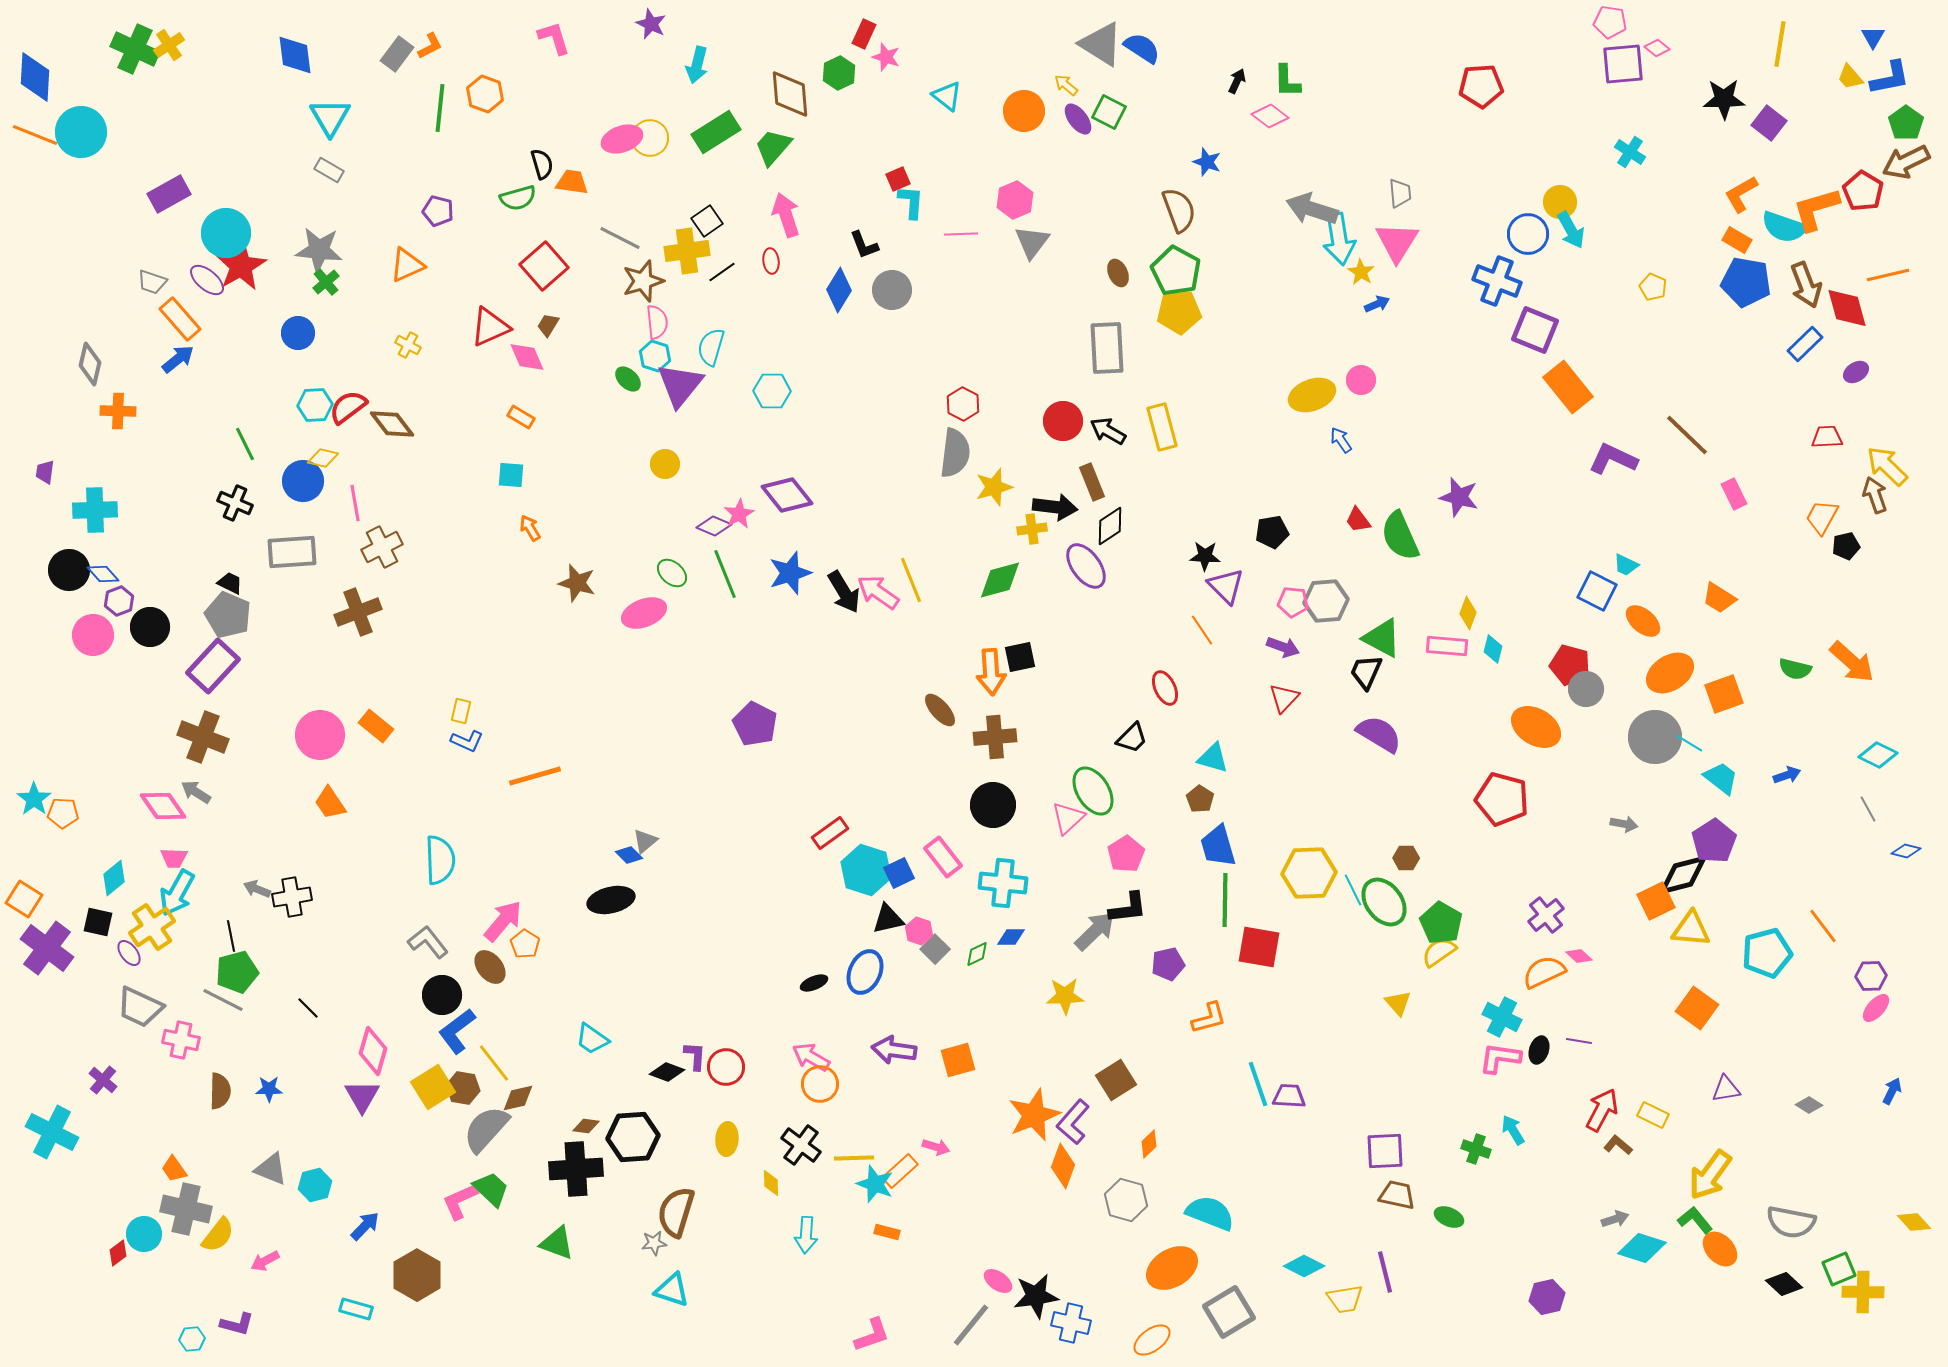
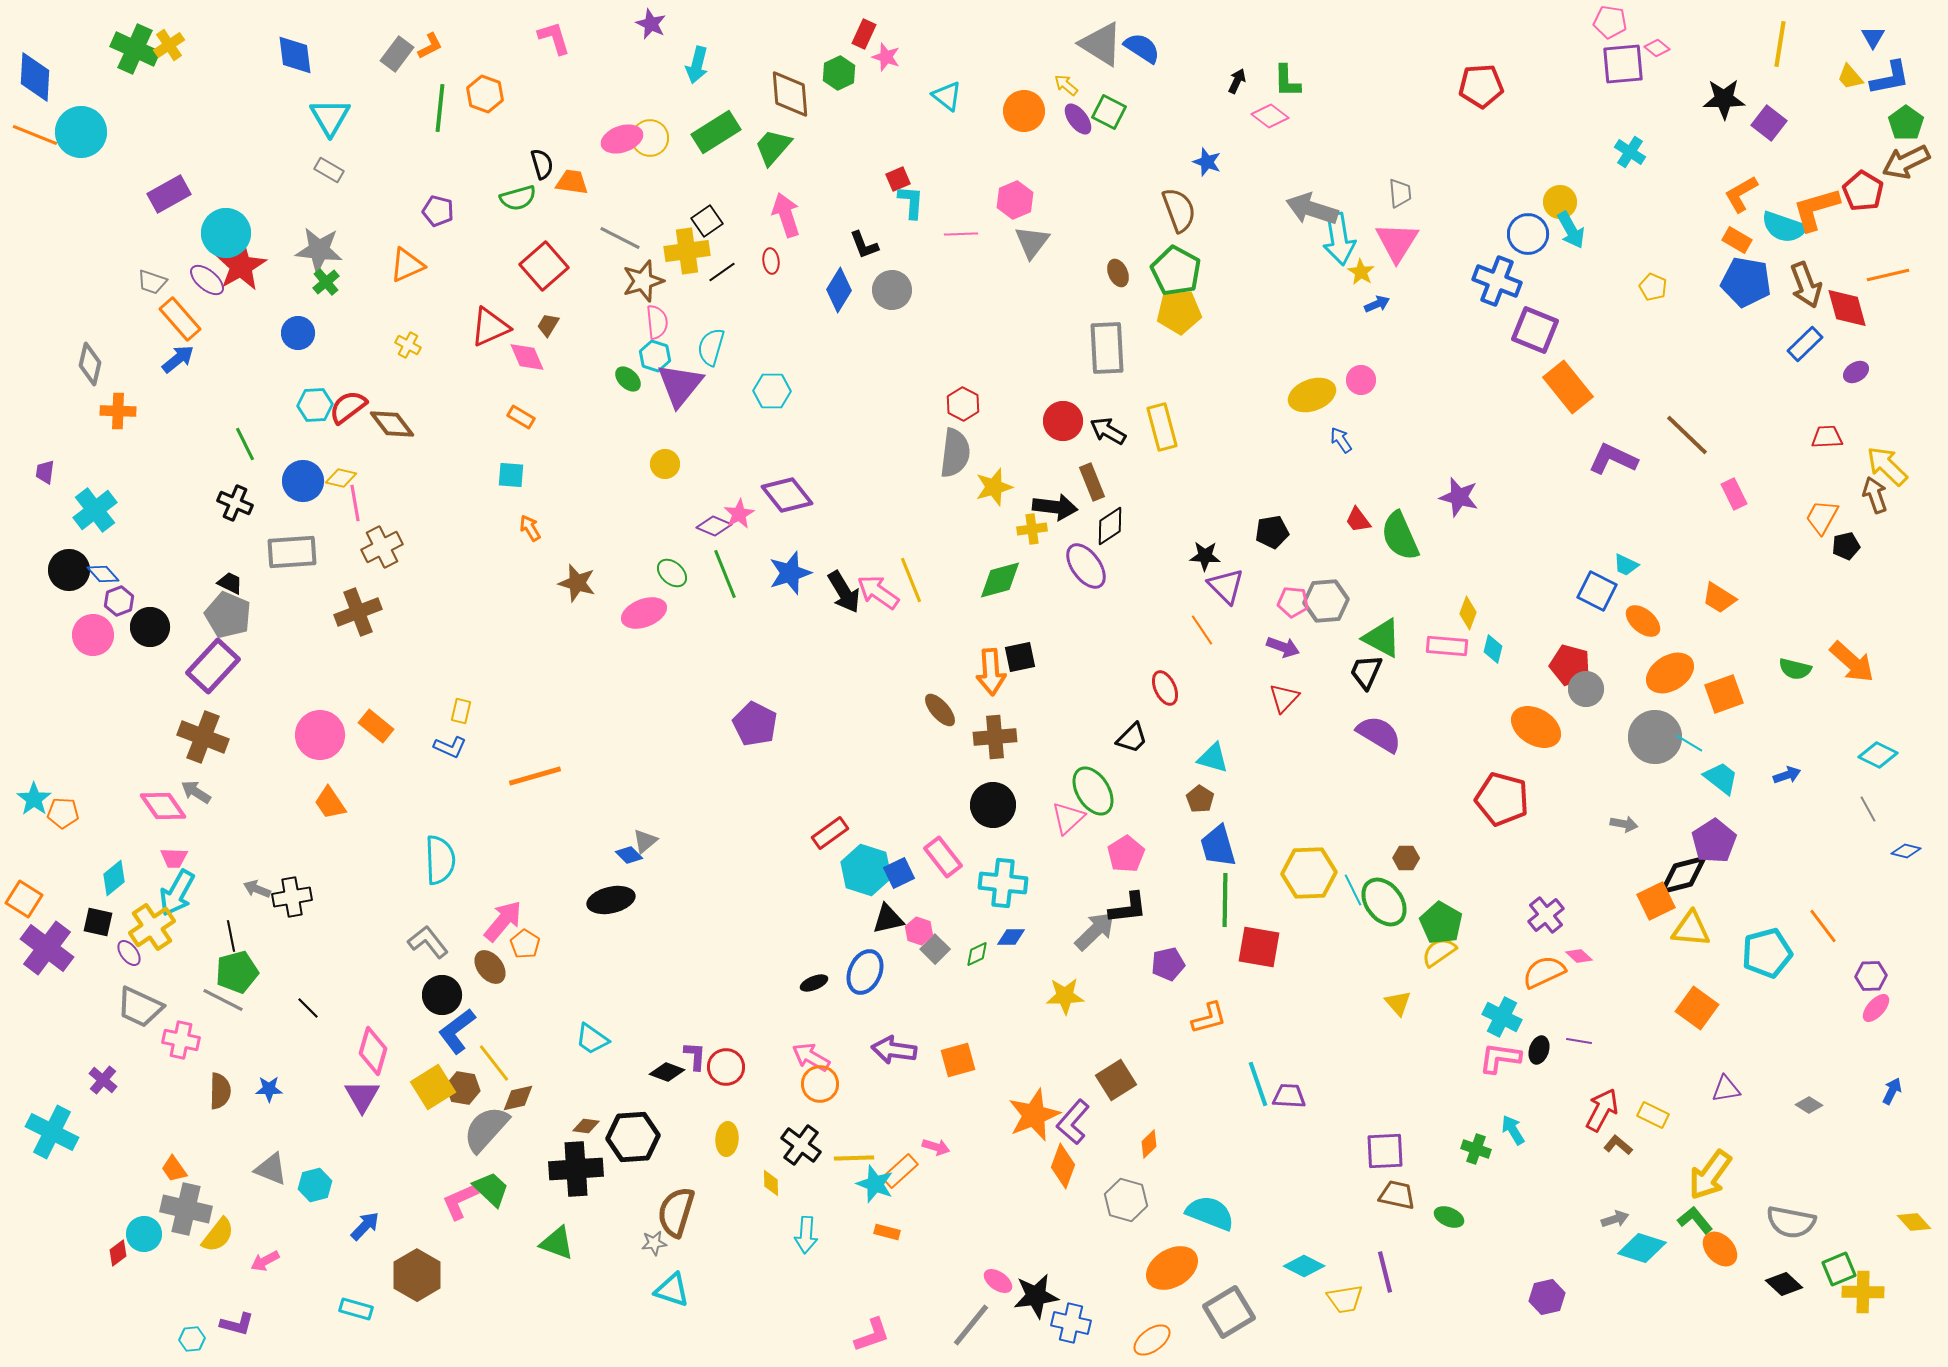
yellow diamond at (323, 458): moved 18 px right, 20 px down
cyan cross at (95, 510): rotated 36 degrees counterclockwise
blue L-shape at (467, 741): moved 17 px left, 6 px down
